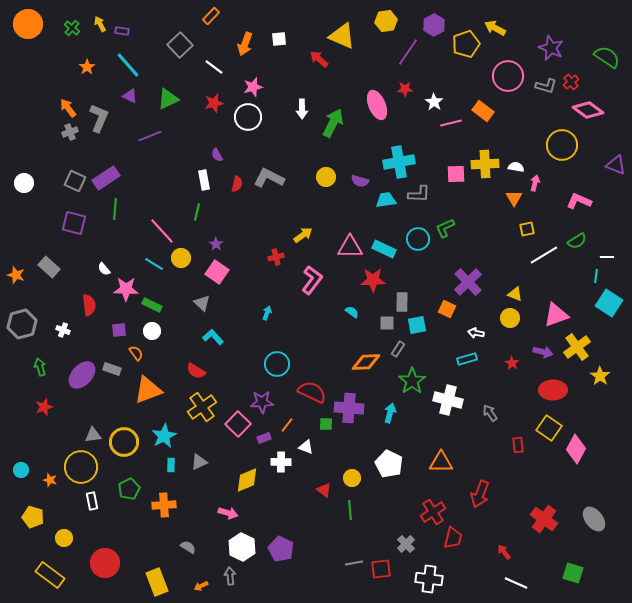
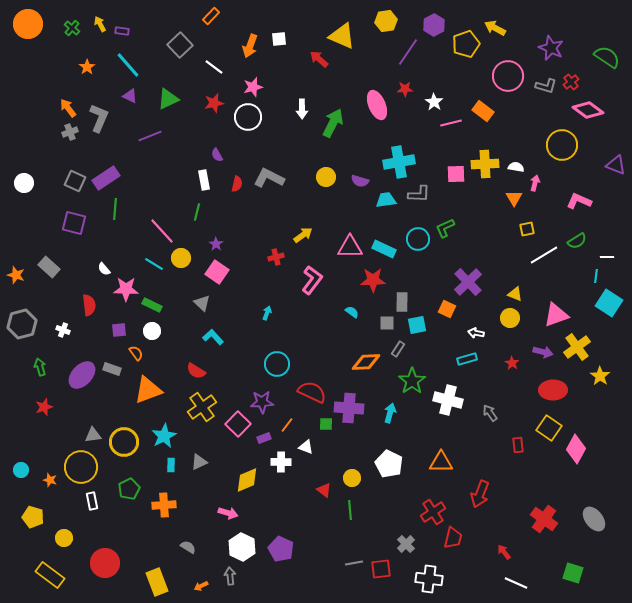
orange arrow at (245, 44): moved 5 px right, 2 px down
